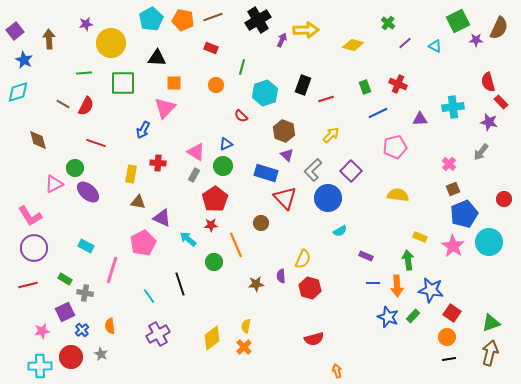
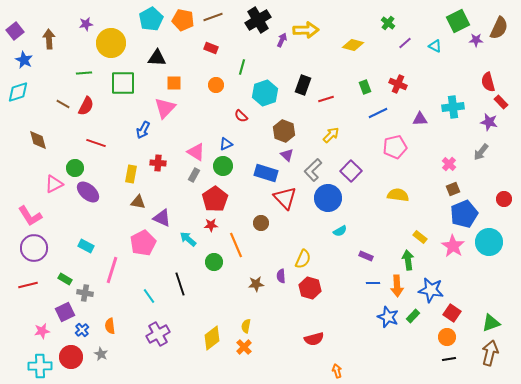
yellow rectangle at (420, 237): rotated 16 degrees clockwise
